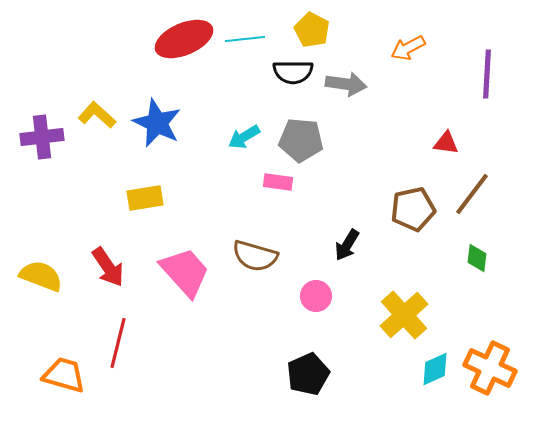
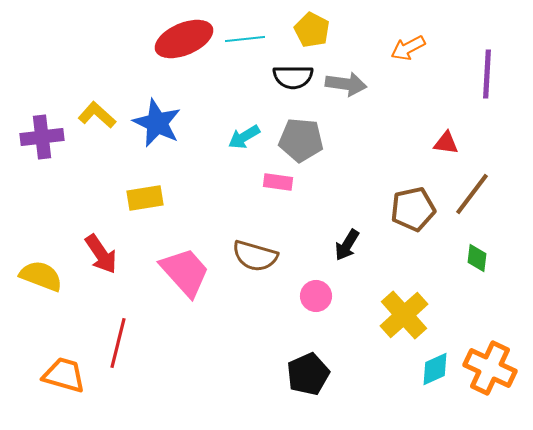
black semicircle: moved 5 px down
red arrow: moved 7 px left, 13 px up
